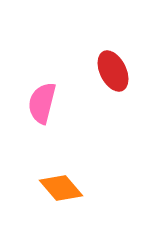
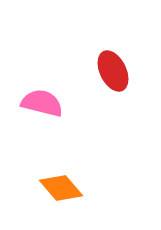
pink semicircle: rotated 90 degrees clockwise
